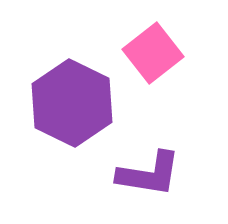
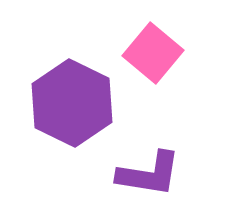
pink square: rotated 12 degrees counterclockwise
